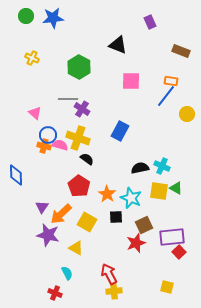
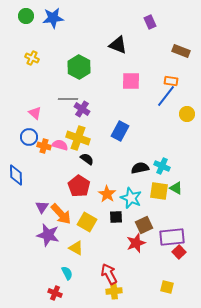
blue circle at (48, 135): moved 19 px left, 2 px down
orange arrow at (61, 214): rotated 90 degrees counterclockwise
